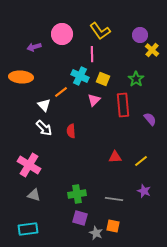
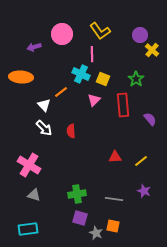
cyan cross: moved 1 px right, 2 px up
